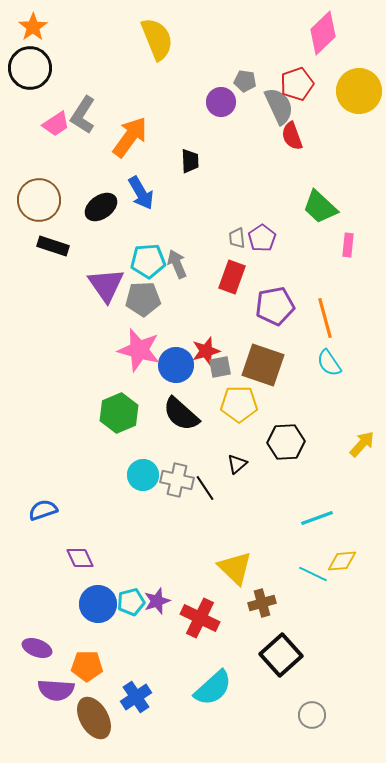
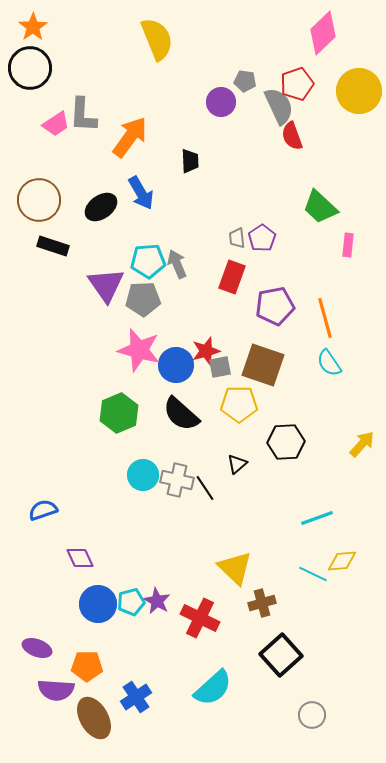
gray L-shape at (83, 115): rotated 30 degrees counterclockwise
purple star at (157, 601): rotated 24 degrees counterclockwise
